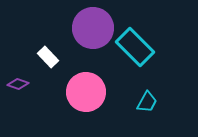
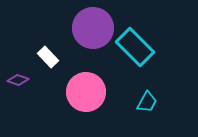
purple diamond: moved 4 px up
